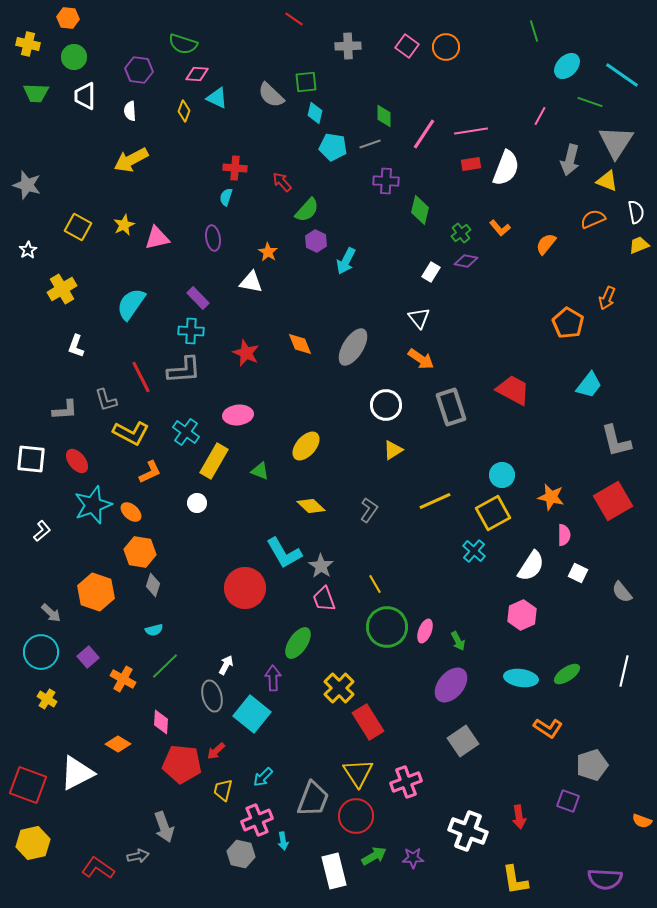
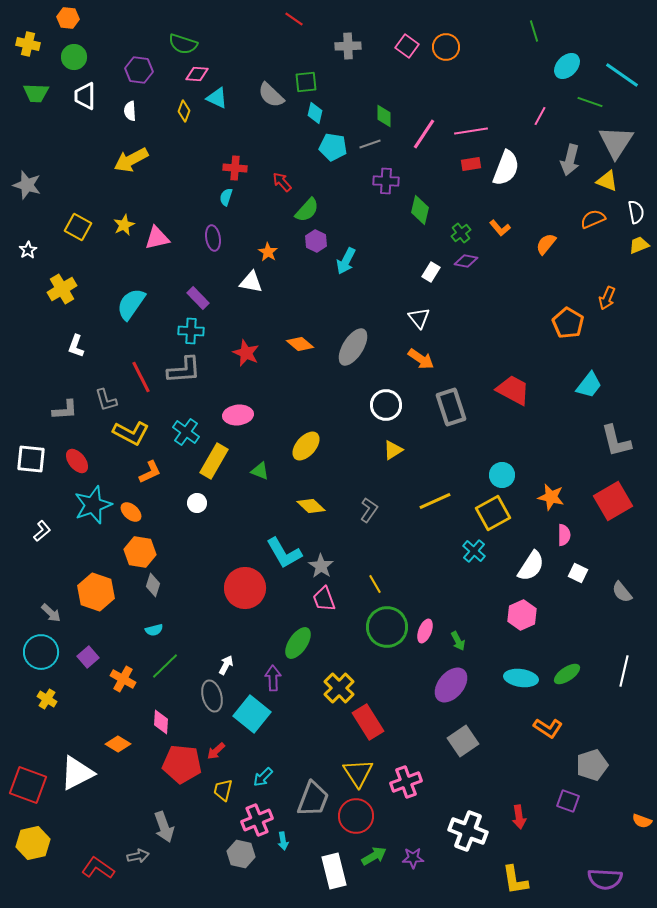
orange diamond at (300, 344): rotated 28 degrees counterclockwise
